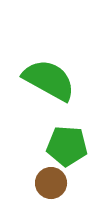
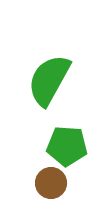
green semicircle: rotated 90 degrees counterclockwise
